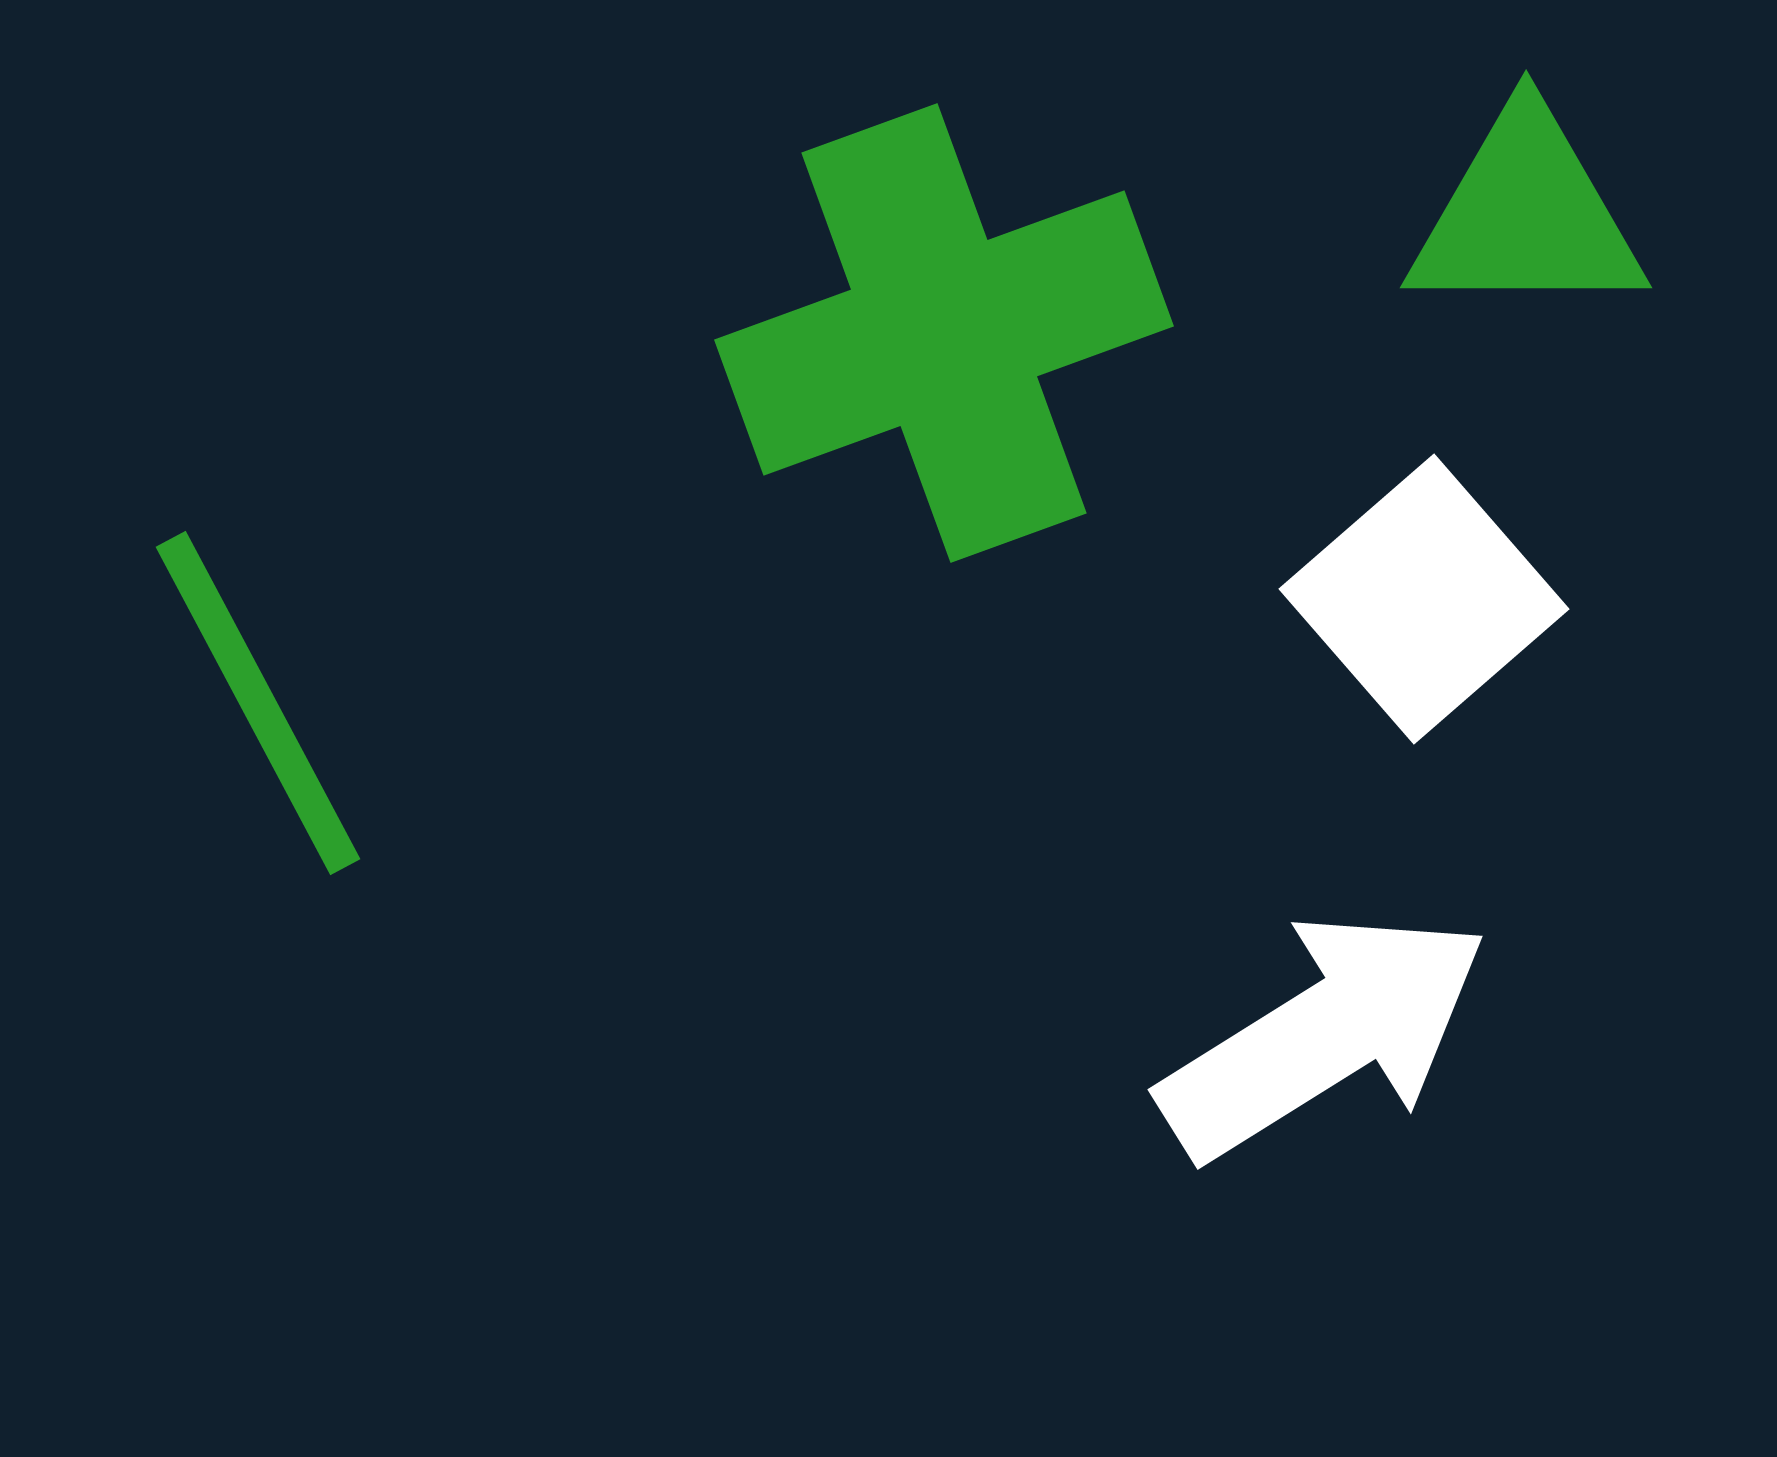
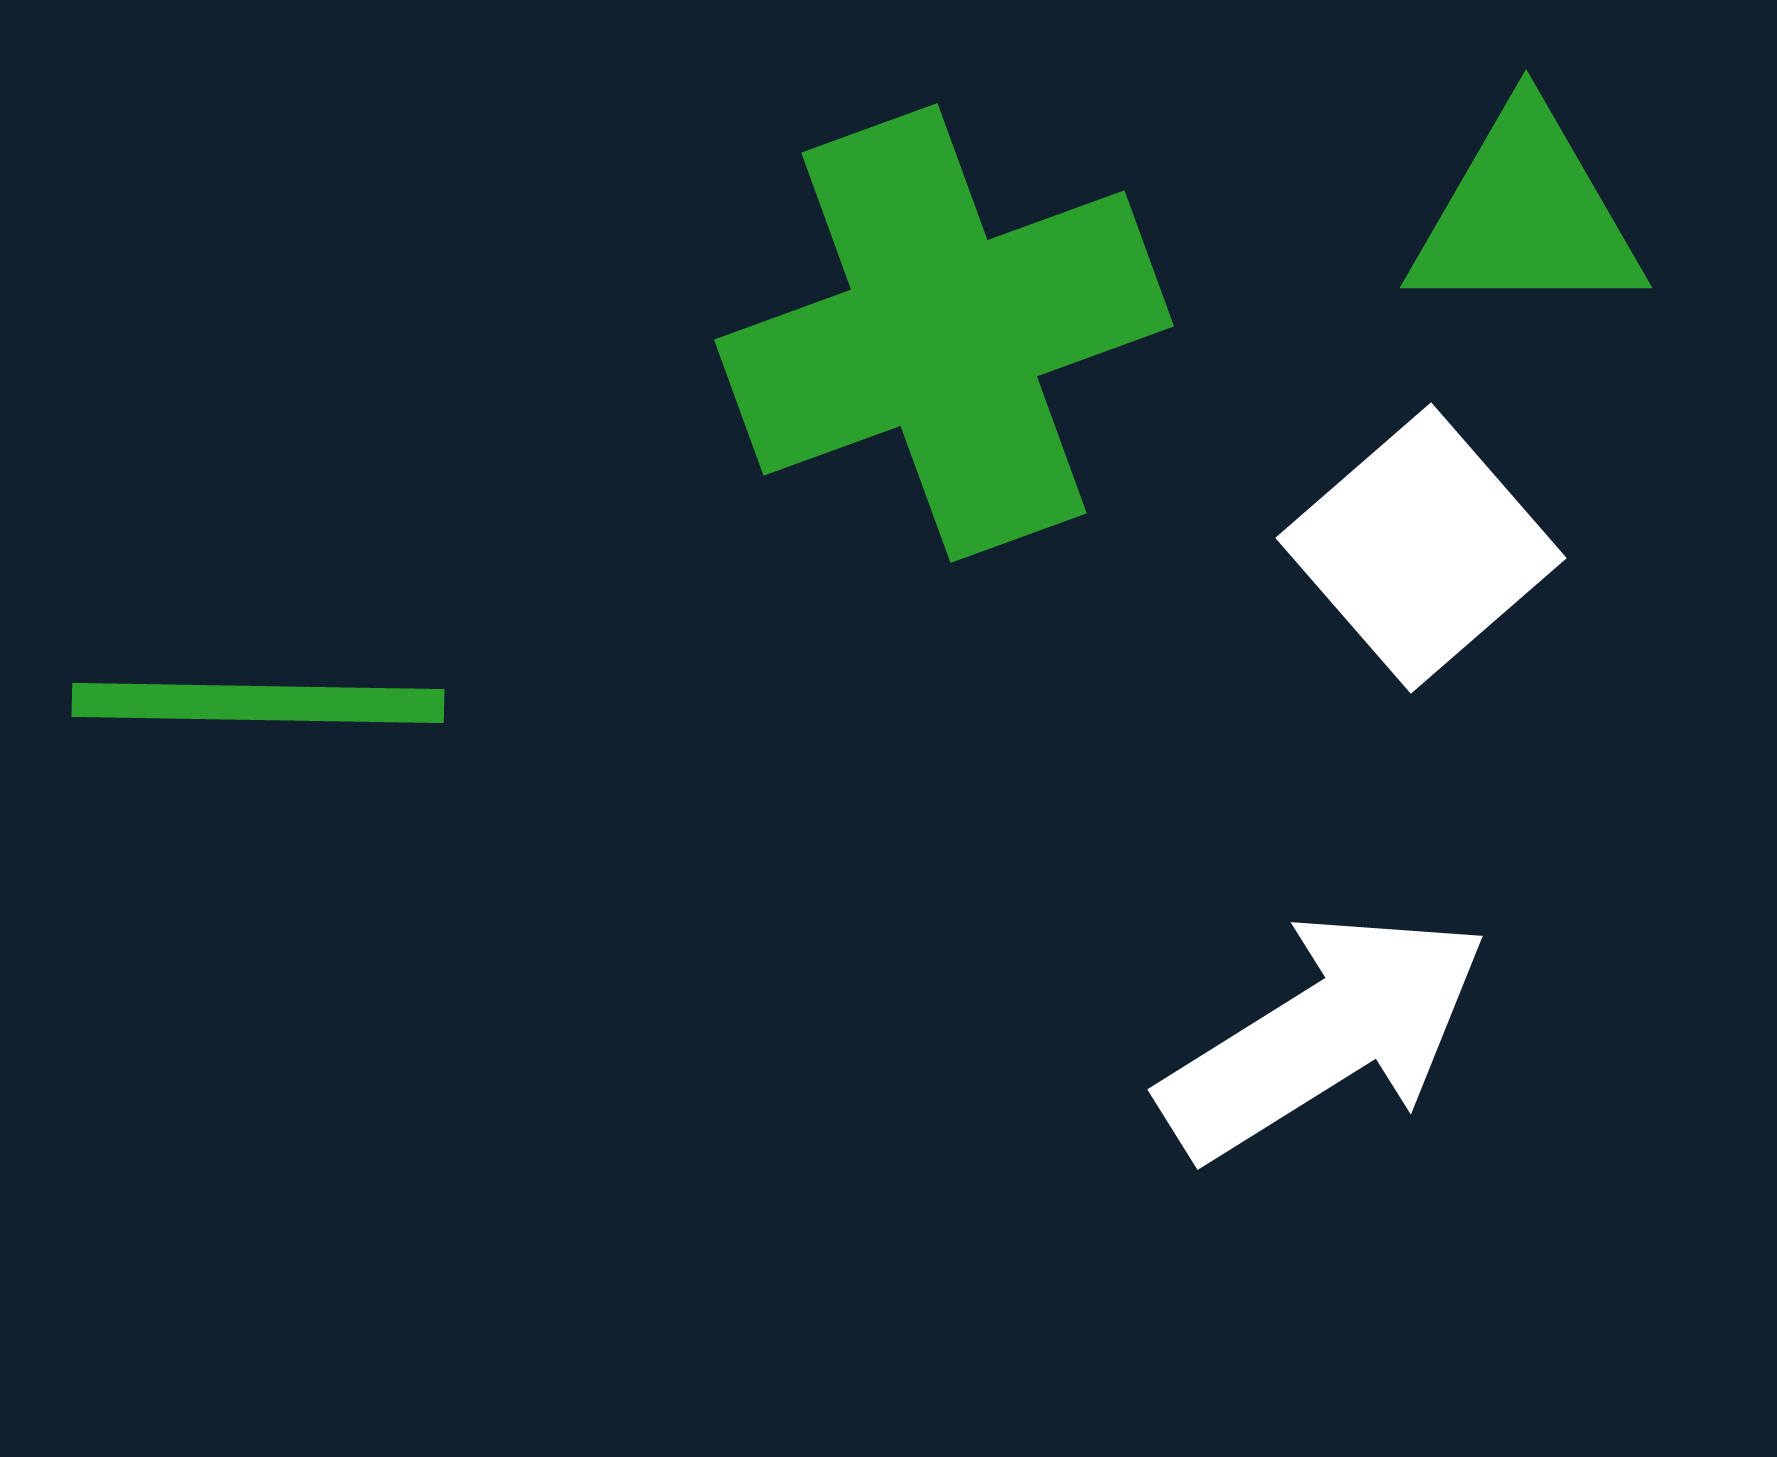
white square: moved 3 px left, 51 px up
green line: rotated 61 degrees counterclockwise
